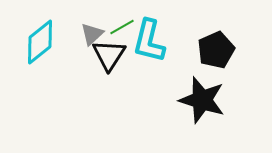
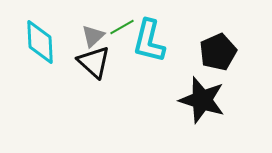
gray triangle: moved 1 px right, 2 px down
cyan diamond: rotated 54 degrees counterclockwise
black pentagon: moved 2 px right, 2 px down
black triangle: moved 15 px left, 7 px down; rotated 21 degrees counterclockwise
